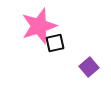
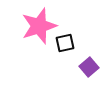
black square: moved 10 px right
